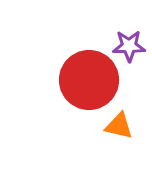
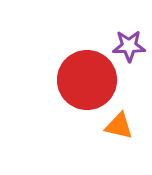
red circle: moved 2 px left
